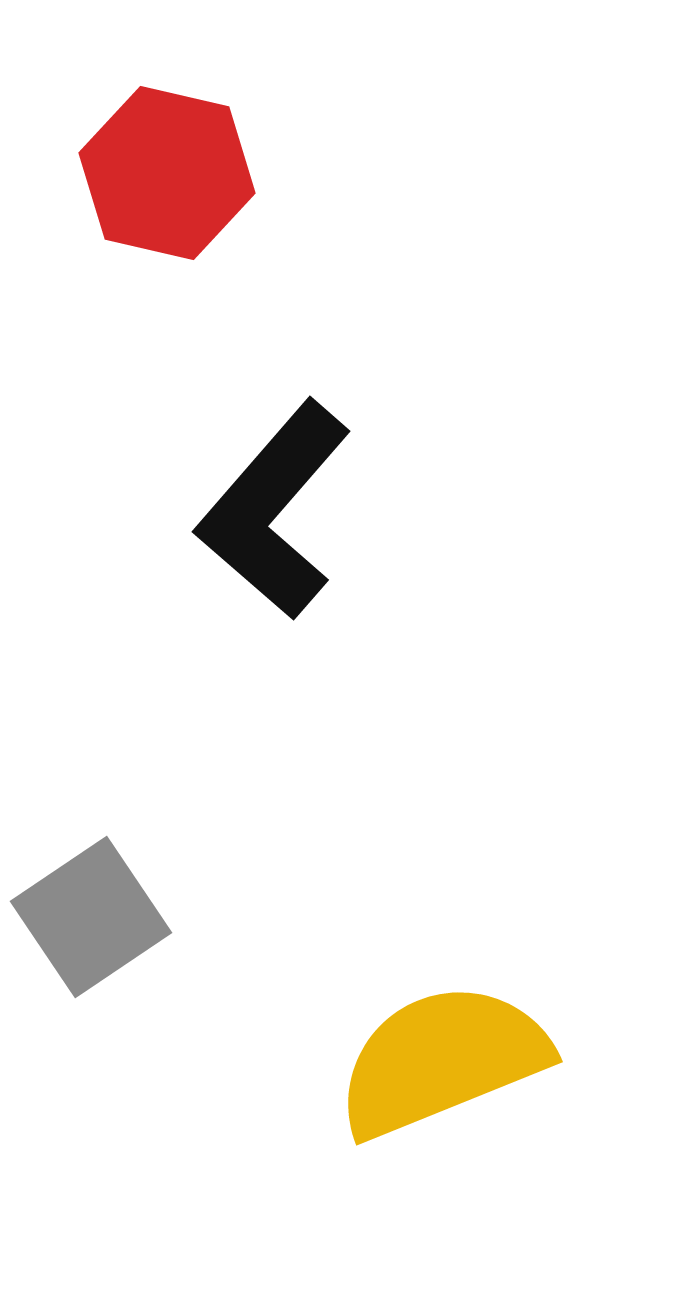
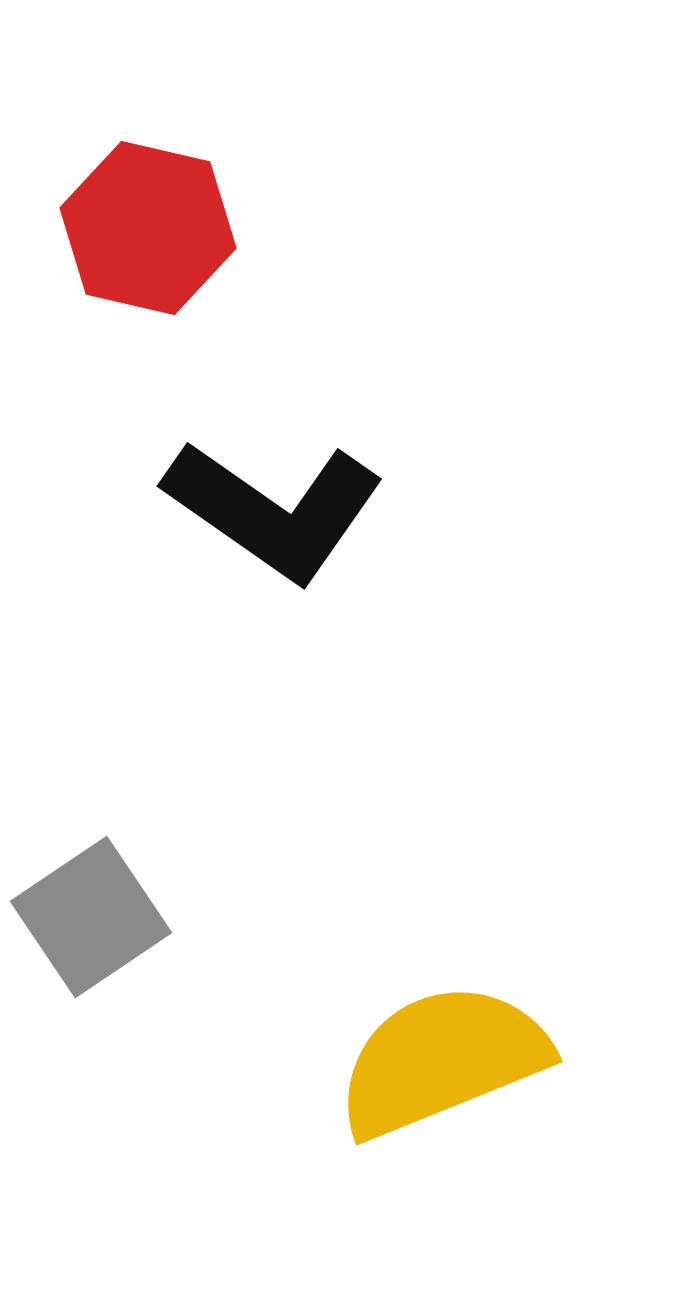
red hexagon: moved 19 px left, 55 px down
black L-shape: rotated 96 degrees counterclockwise
